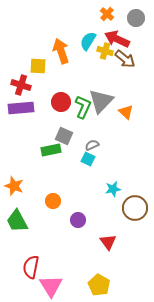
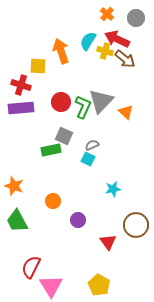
brown circle: moved 1 px right, 17 px down
red semicircle: rotated 15 degrees clockwise
